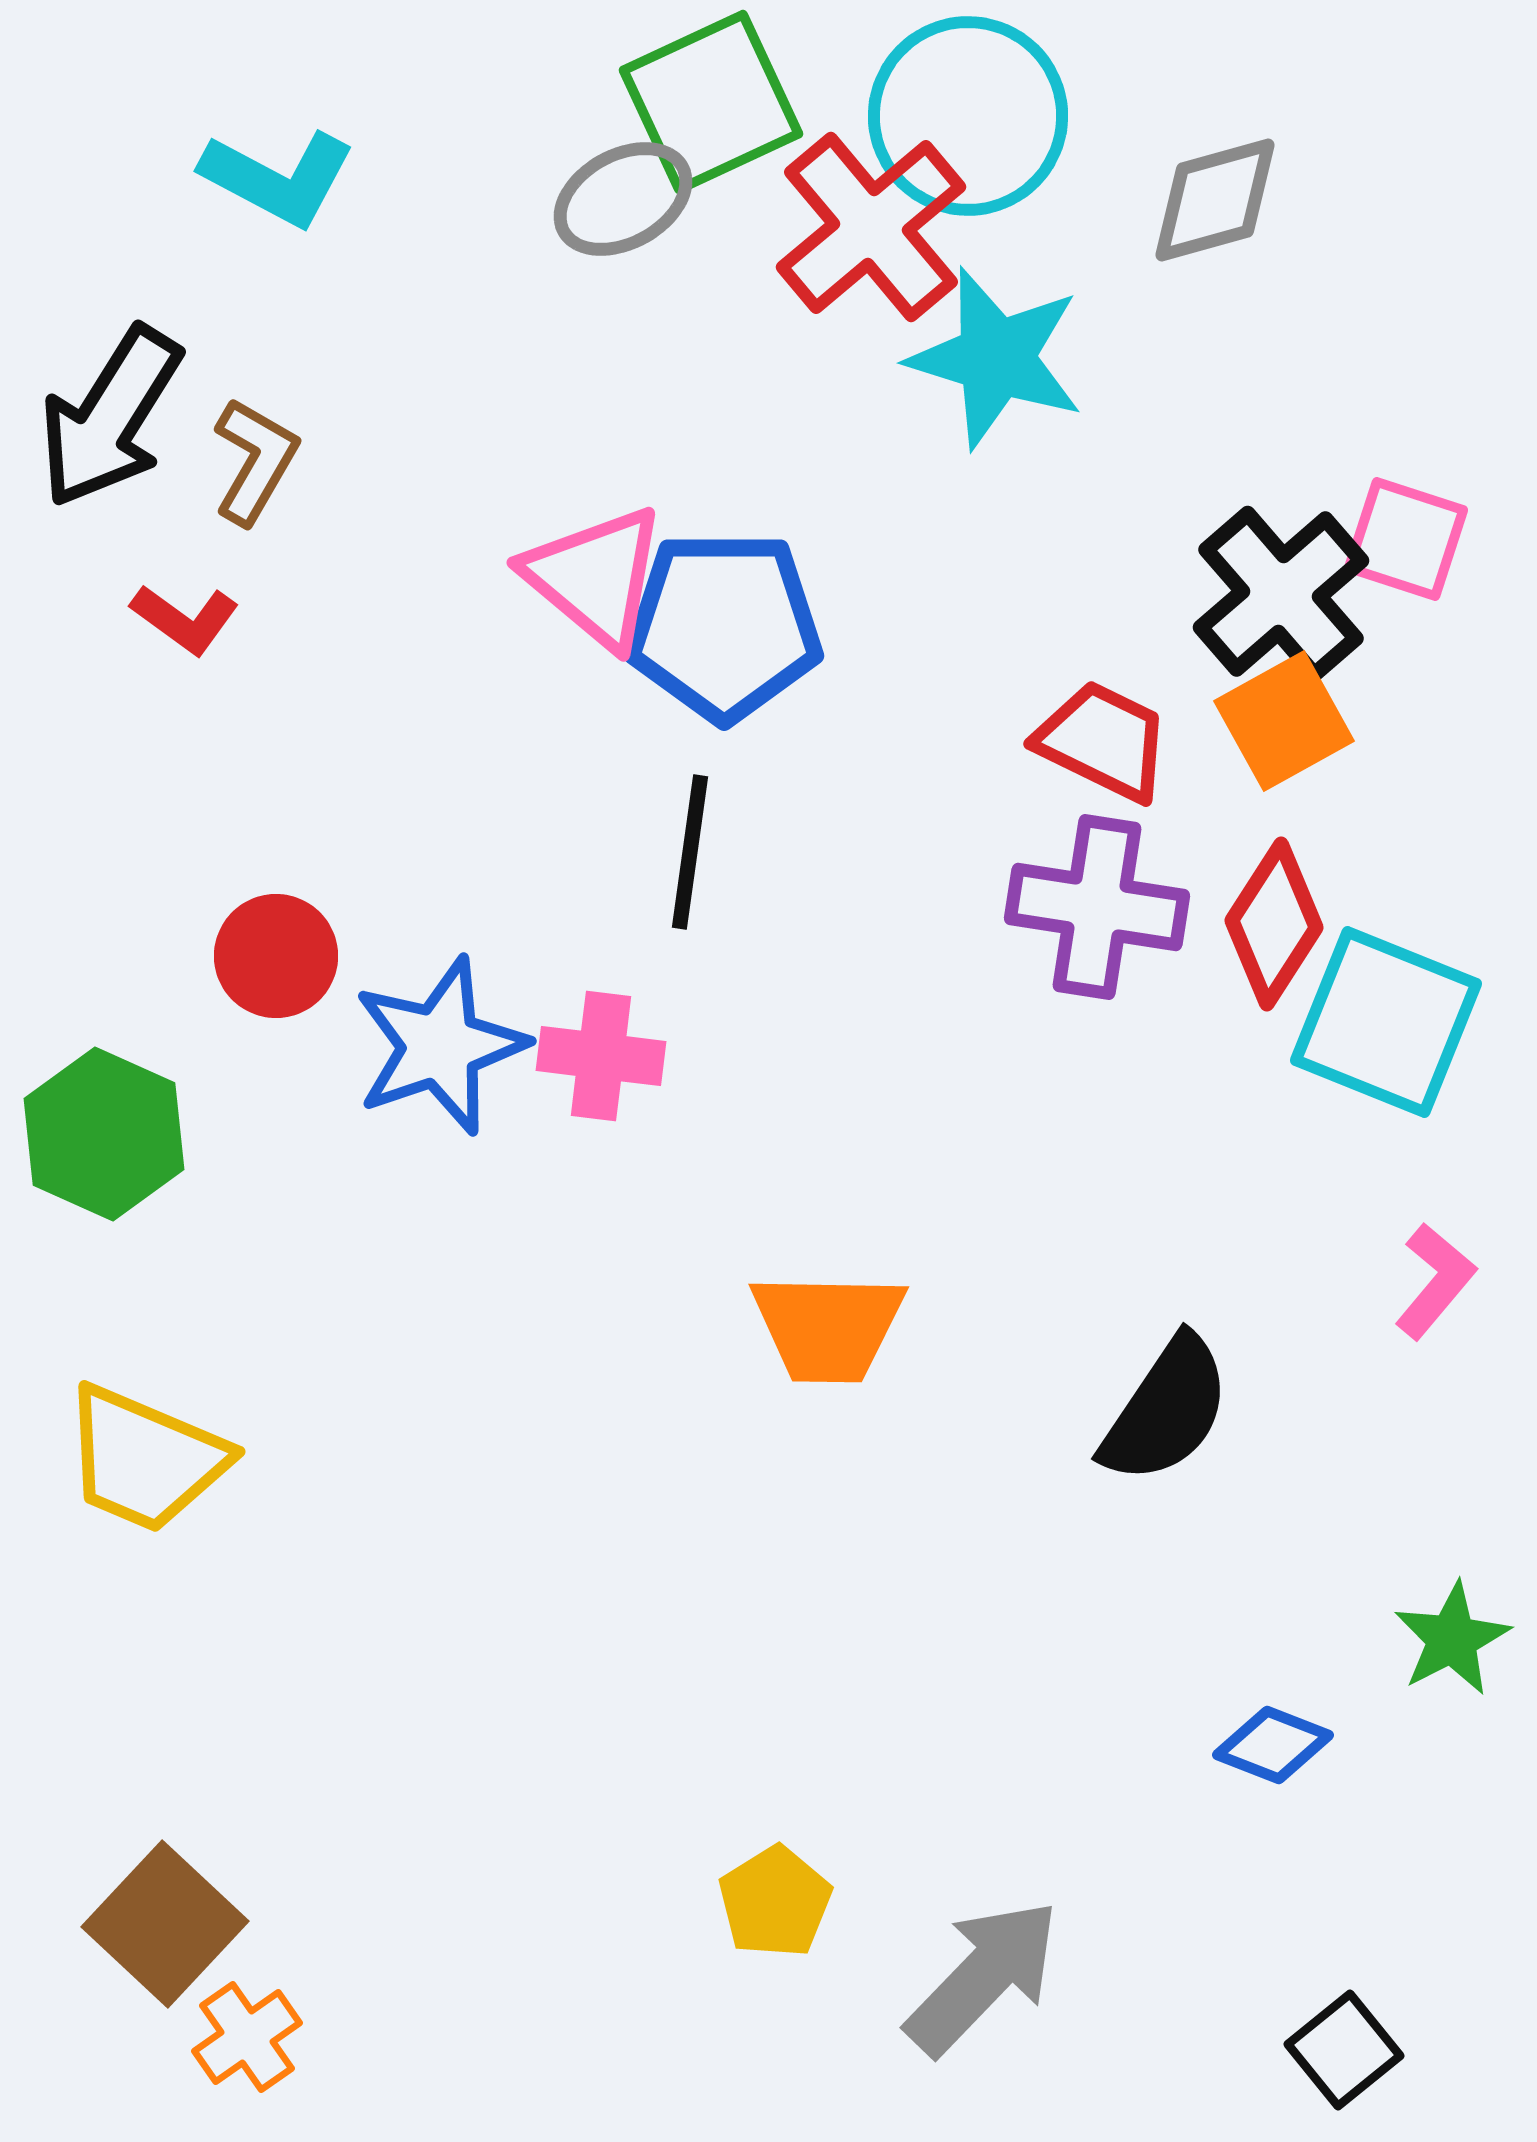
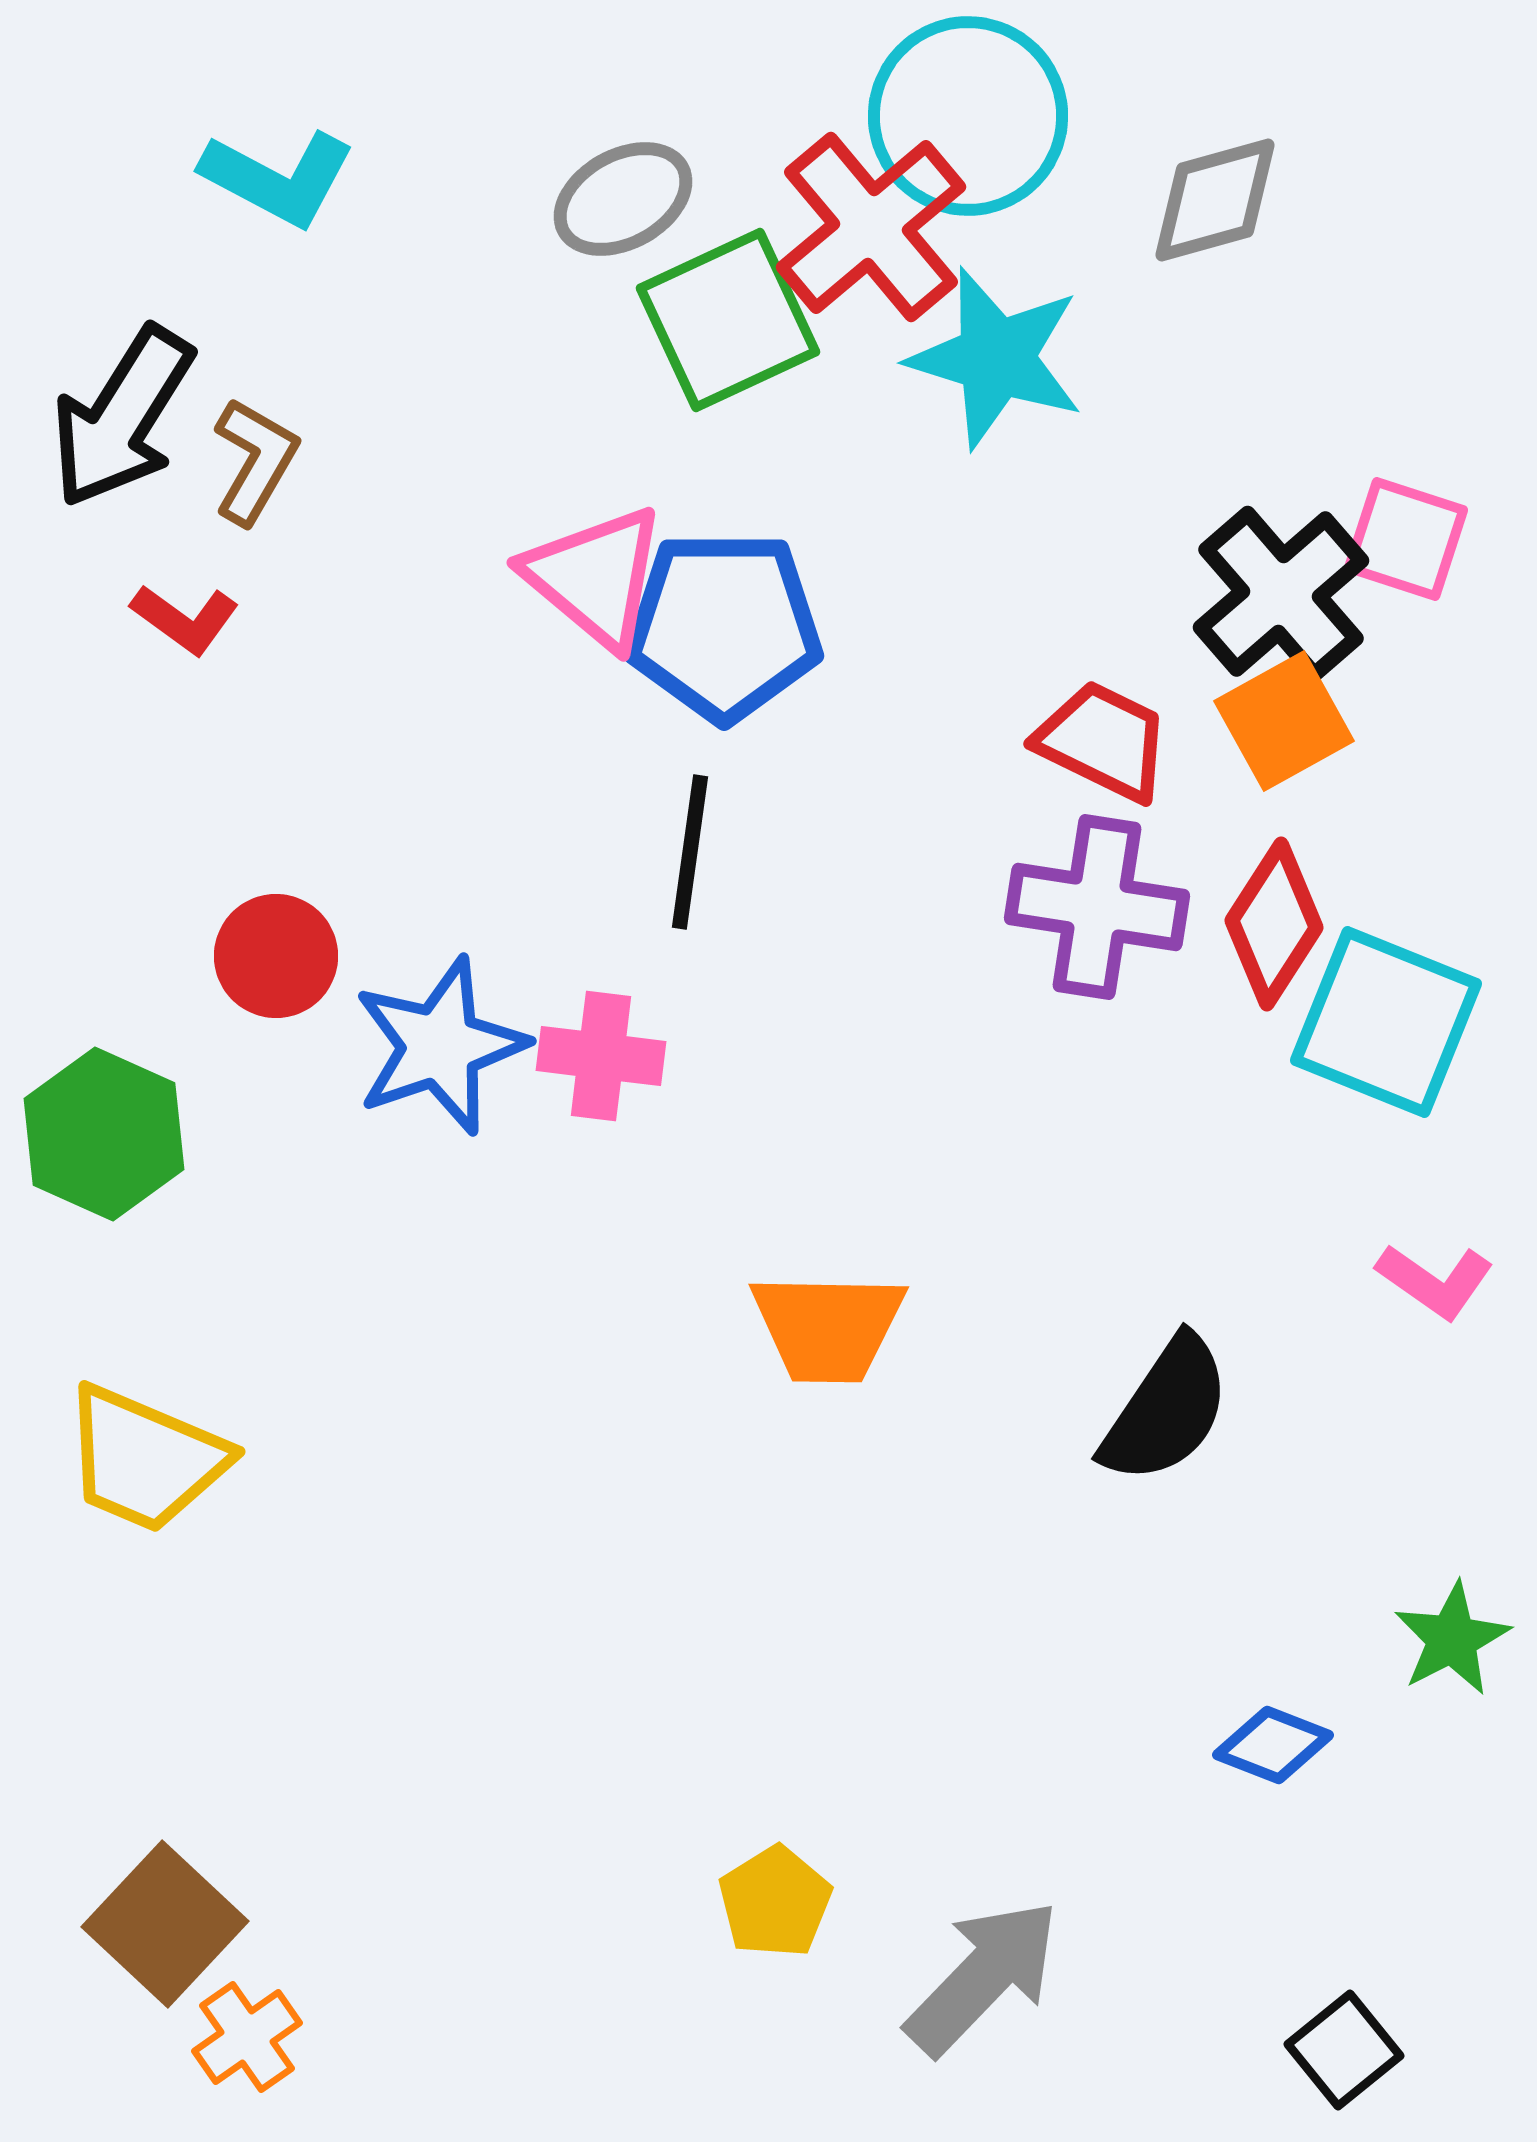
green square: moved 17 px right, 218 px down
black arrow: moved 12 px right
pink L-shape: rotated 85 degrees clockwise
